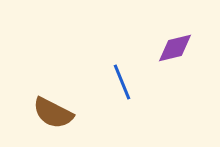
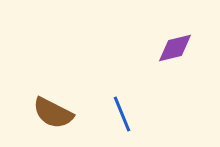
blue line: moved 32 px down
